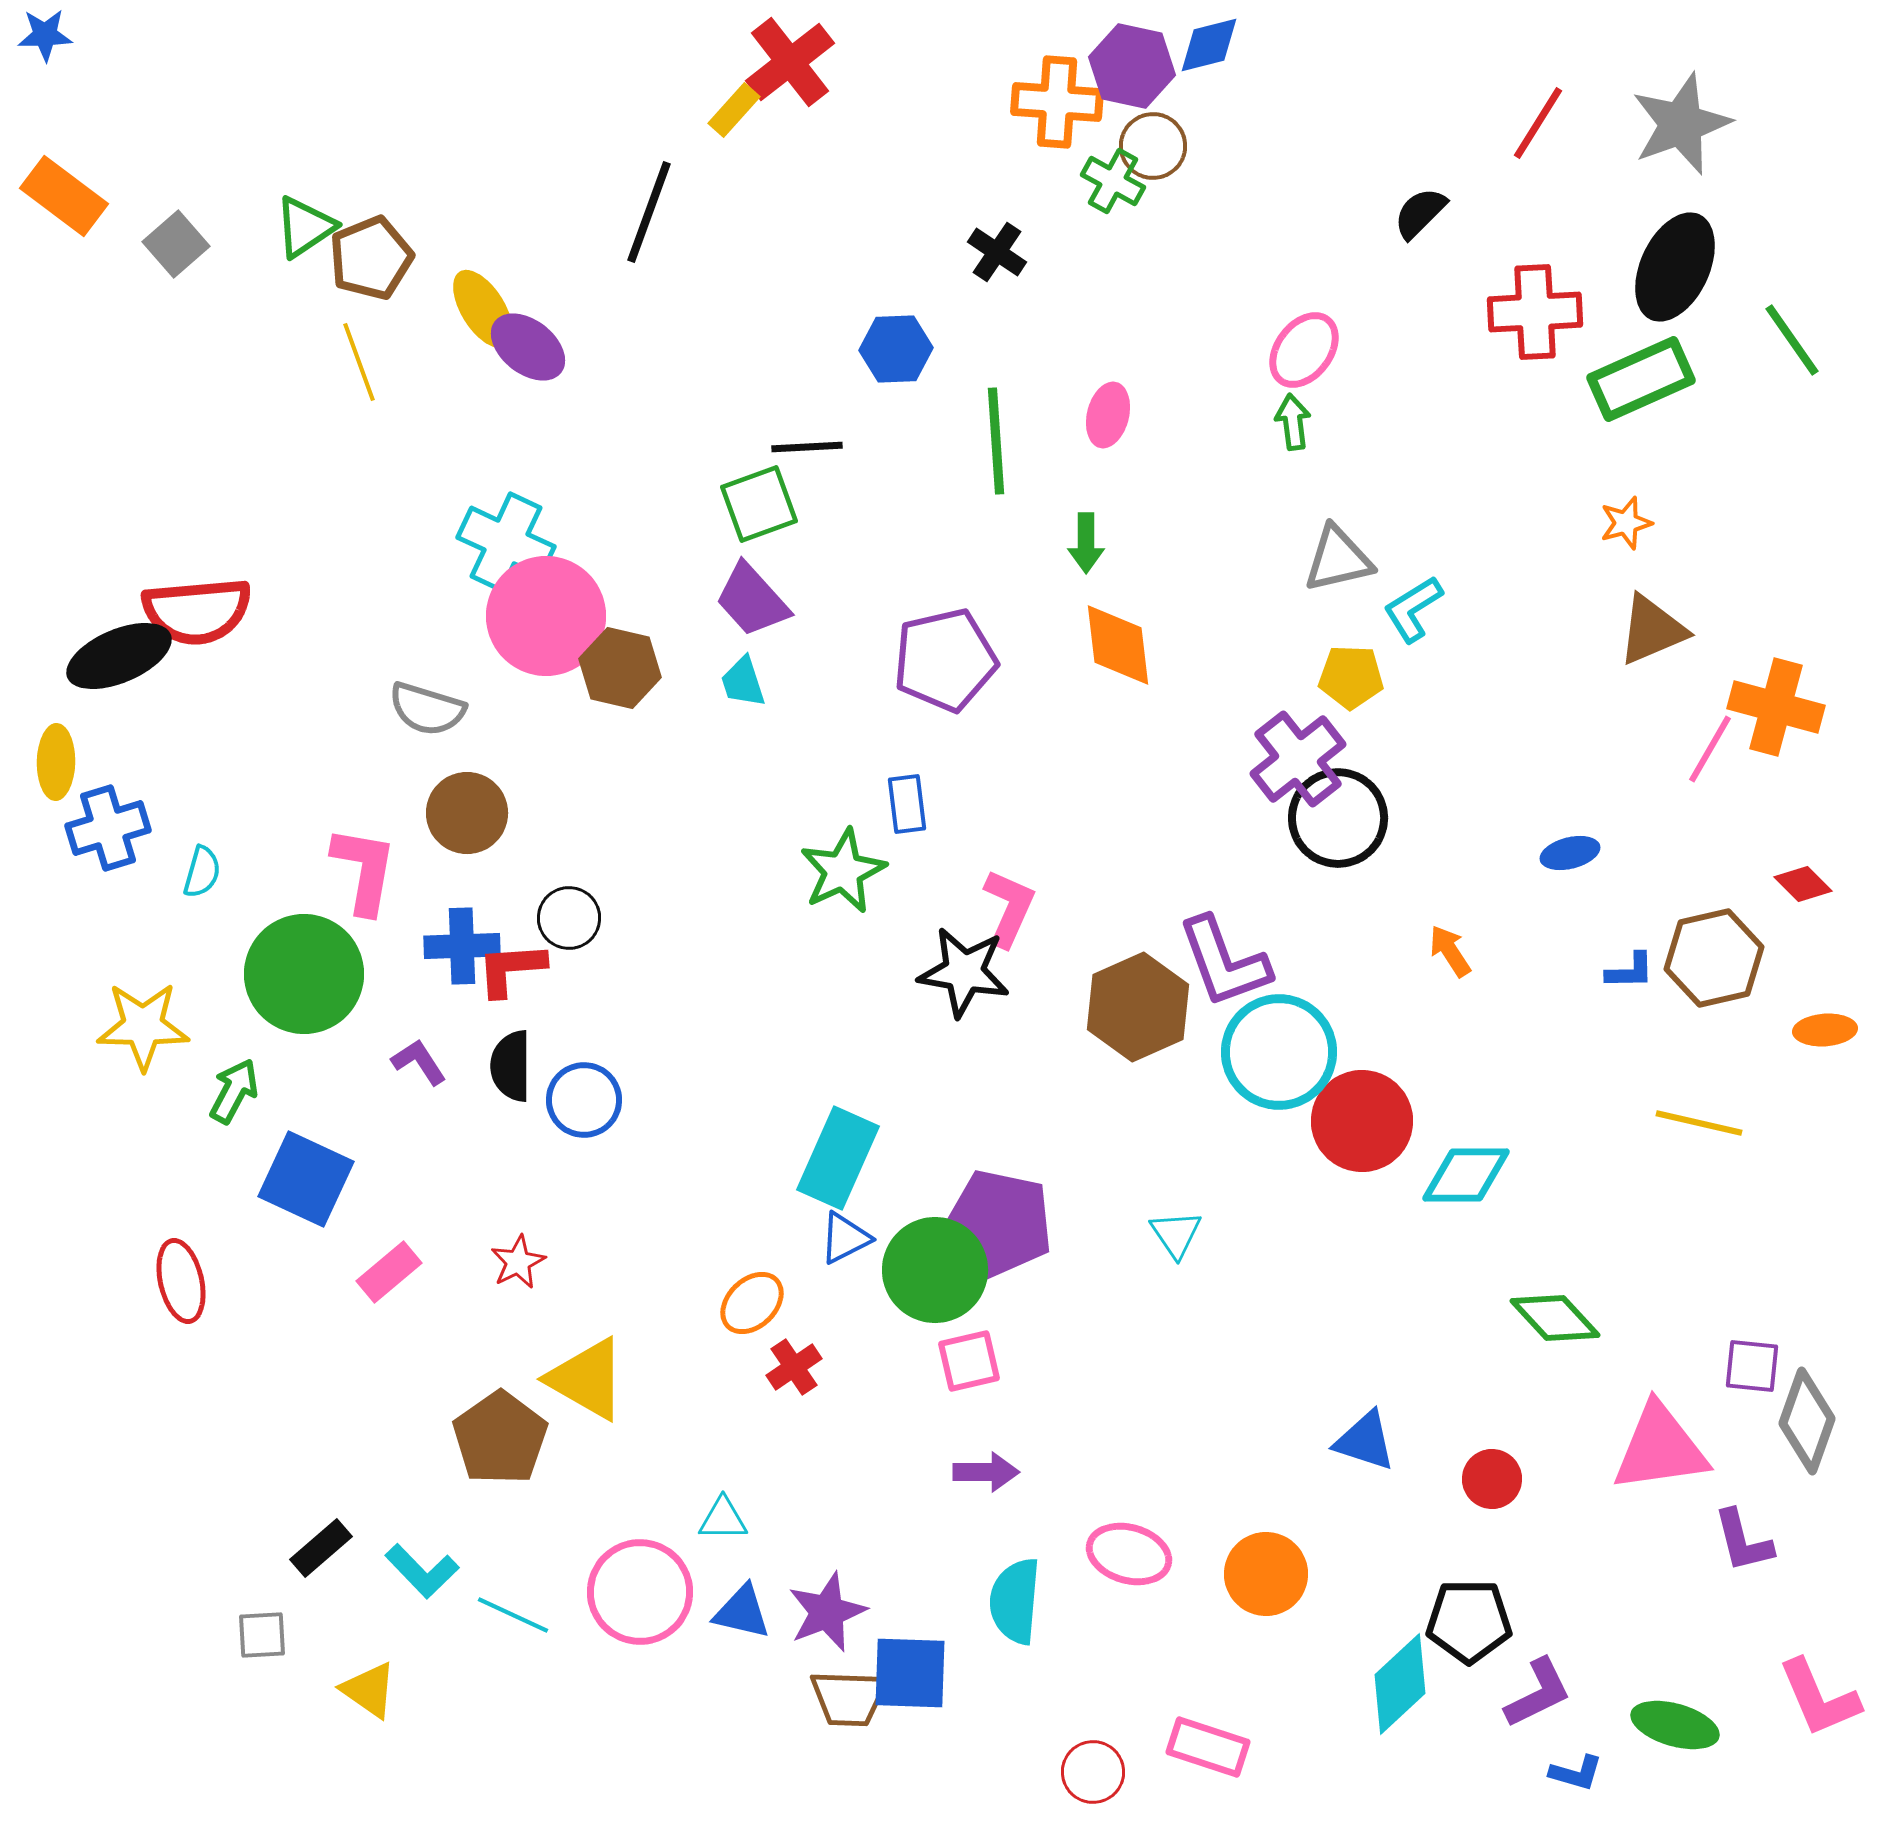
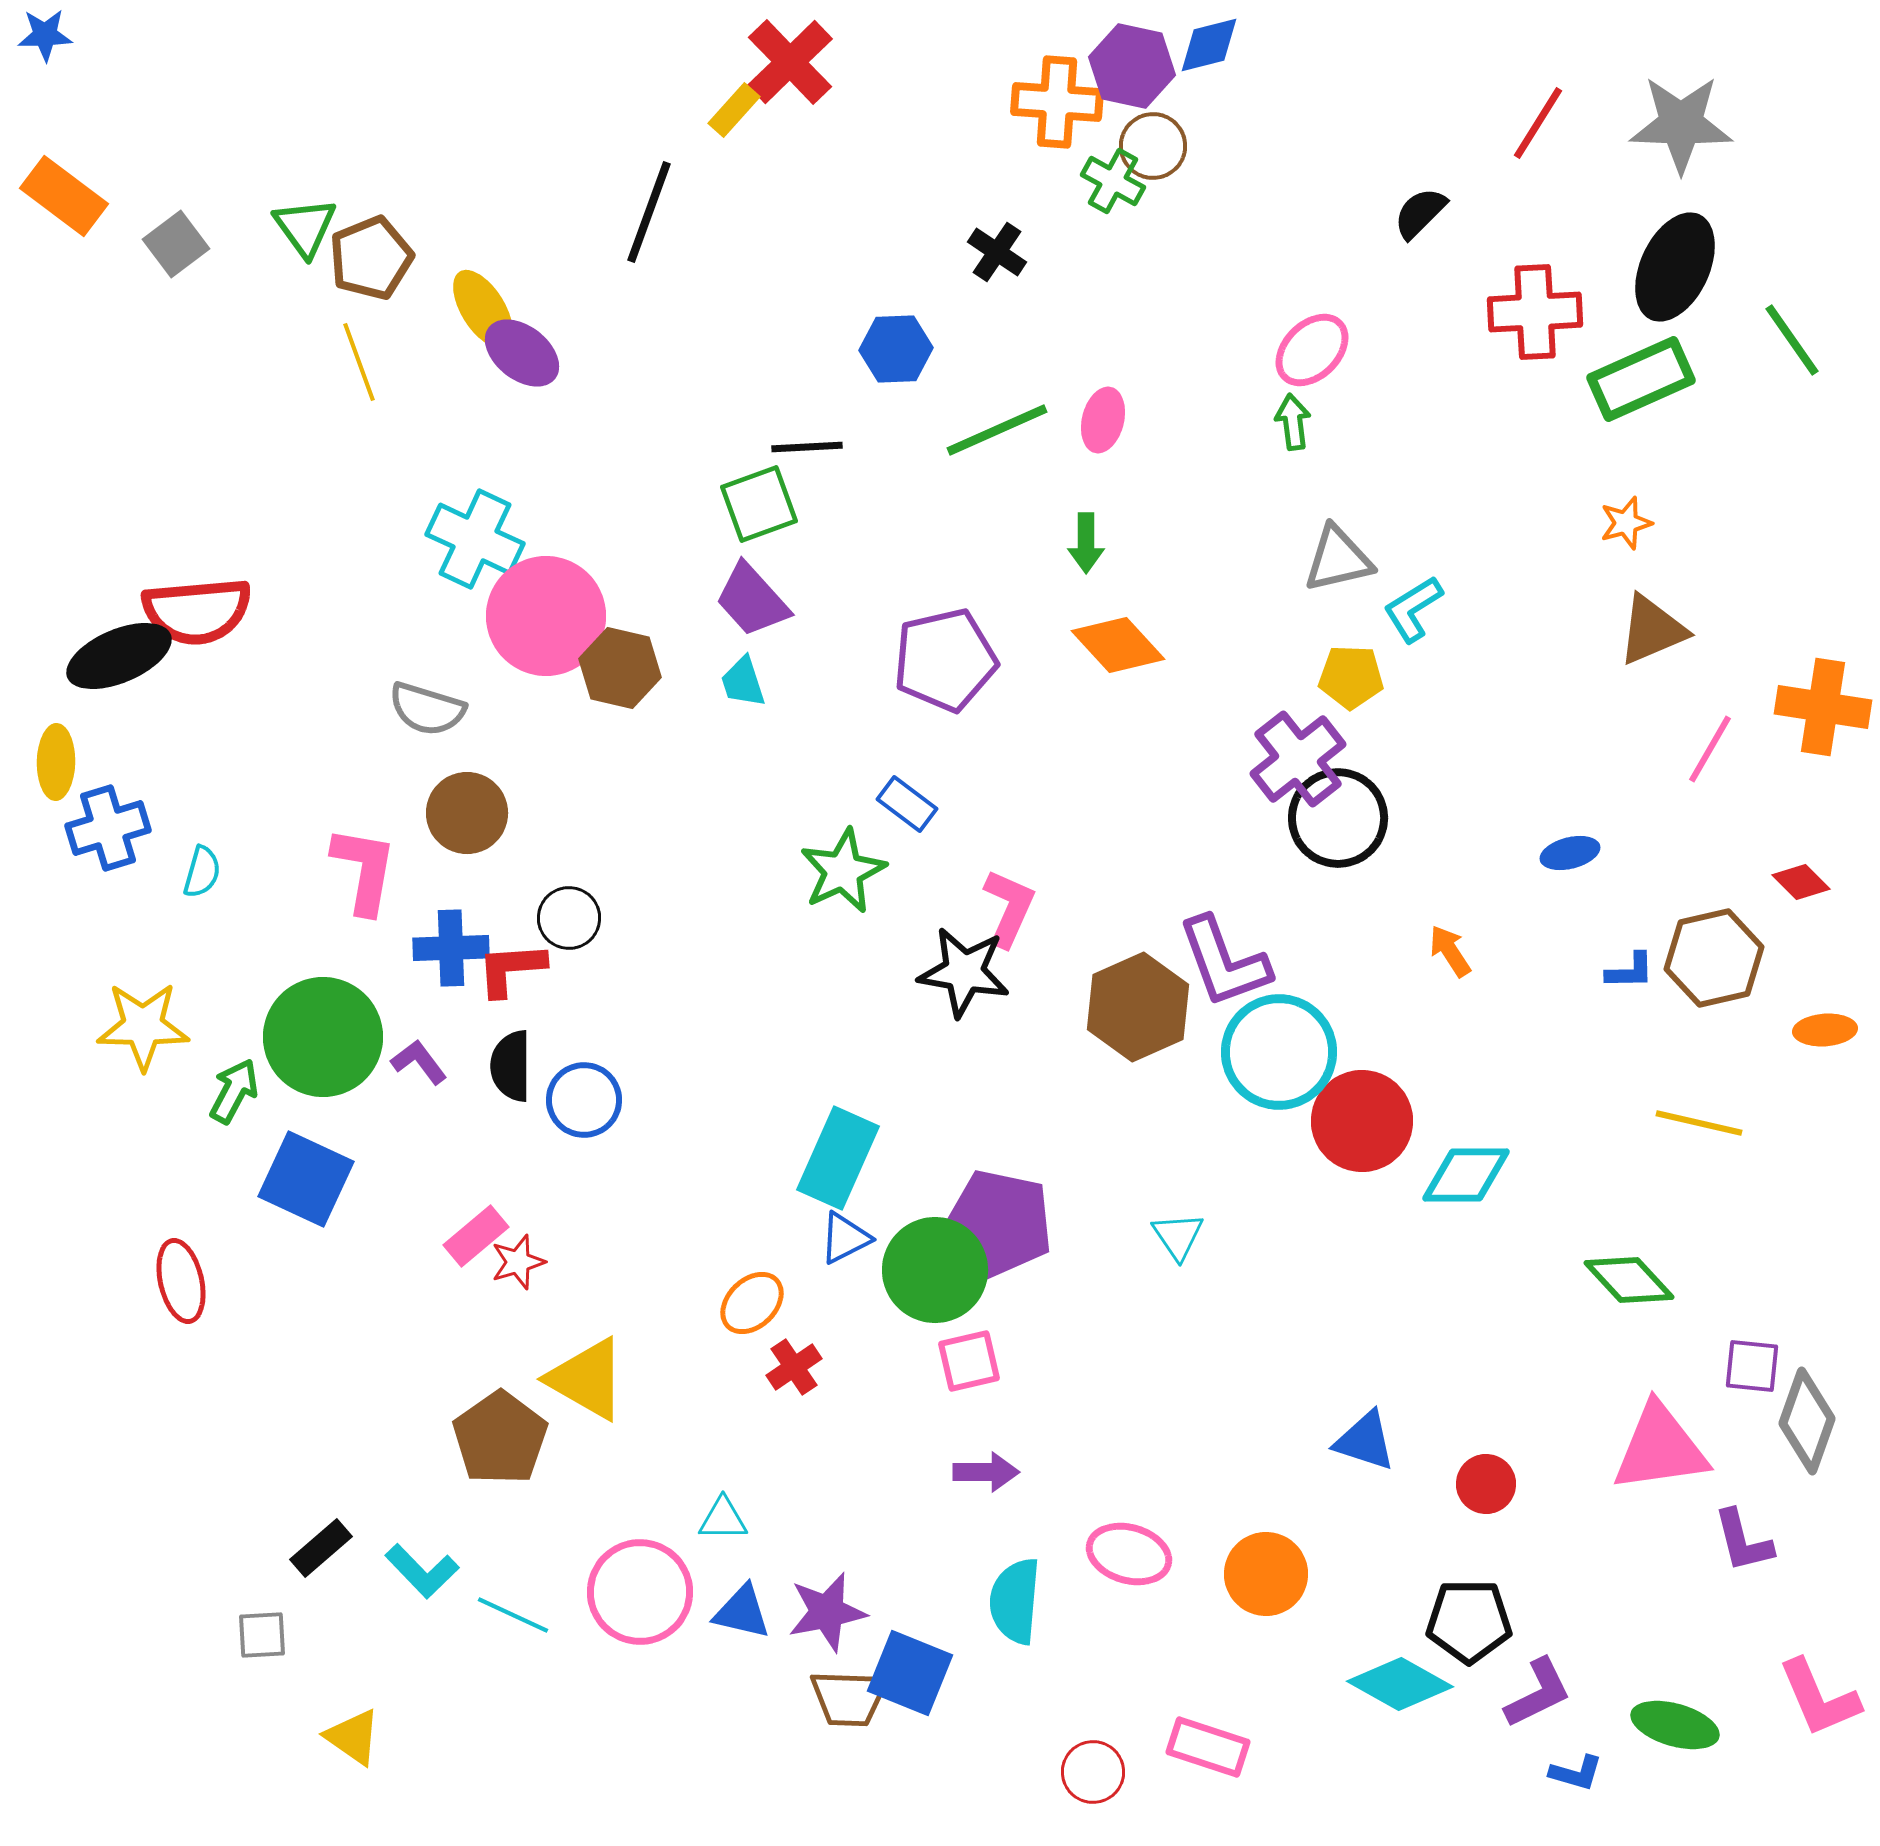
red cross at (790, 62): rotated 6 degrees counterclockwise
gray star at (1681, 124): rotated 22 degrees clockwise
green triangle at (305, 227): rotated 32 degrees counterclockwise
gray square at (176, 244): rotated 4 degrees clockwise
purple ellipse at (528, 347): moved 6 px left, 6 px down
pink ellipse at (1304, 350): moved 8 px right; rotated 8 degrees clockwise
pink ellipse at (1108, 415): moved 5 px left, 5 px down
green line at (996, 441): moved 1 px right, 11 px up; rotated 70 degrees clockwise
cyan cross at (506, 542): moved 31 px left, 3 px up
orange diamond at (1118, 645): rotated 36 degrees counterclockwise
orange cross at (1776, 707): moved 47 px right; rotated 6 degrees counterclockwise
blue rectangle at (907, 804): rotated 46 degrees counterclockwise
red diamond at (1803, 884): moved 2 px left, 2 px up
blue cross at (462, 946): moved 11 px left, 2 px down
green circle at (304, 974): moved 19 px right, 63 px down
purple L-shape at (419, 1062): rotated 4 degrees counterclockwise
cyan triangle at (1176, 1234): moved 2 px right, 2 px down
red star at (518, 1262): rotated 10 degrees clockwise
pink rectangle at (389, 1272): moved 87 px right, 36 px up
green diamond at (1555, 1318): moved 74 px right, 38 px up
red circle at (1492, 1479): moved 6 px left, 5 px down
purple star at (827, 1612): rotated 10 degrees clockwise
blue square at (910, 1673): rotated 20 degrees clockwise
cyan diamond at (1400, 1684): rotated 72 degrees clockwise
yellow triangle at (369, 1690): moved 16 px left, 47 px down
